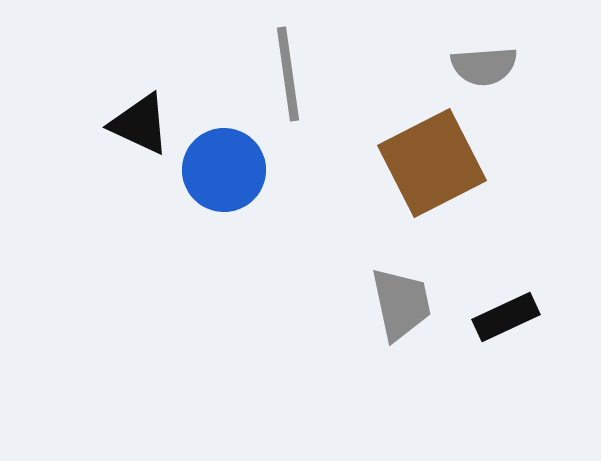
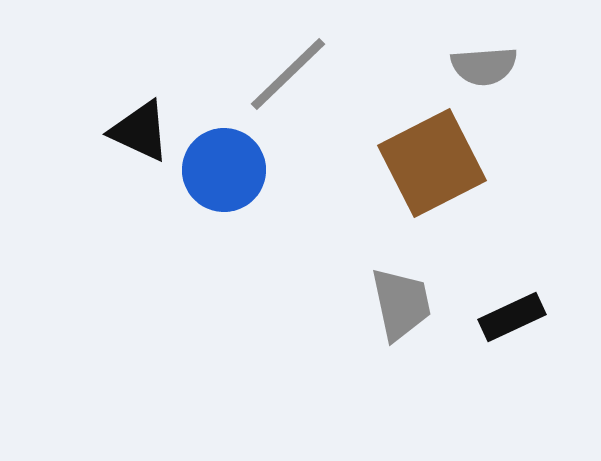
gray line: rotated 54 degrees clockwise
black triangle: moved 7 px down
black rectangle: moved 6 px right
